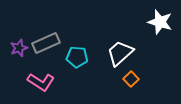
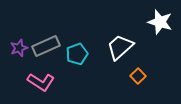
gray rectangle: moved 3 px down
white trapezoid: moved 6 px up
cyan pentagon: moved 3 px up; rotated 25 degrees counterclockwise
orange square: moved 7 px right, 3 px up
